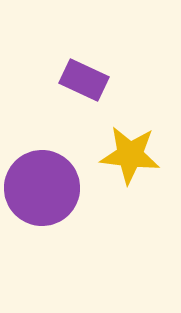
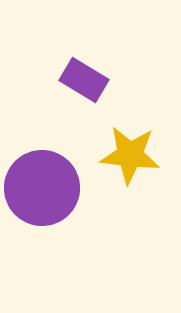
purple rectangle: rotated 6 degrees clockwise
